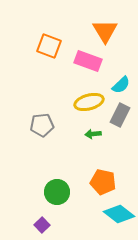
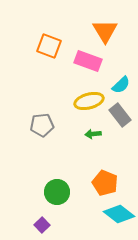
yellow ellipse: moved 1 px up
gray rectangle: rotated 65 degrees counterclockwise
orange pentagon: moved 2 px right, 1 px down; rotated 10 degrees clockwise
